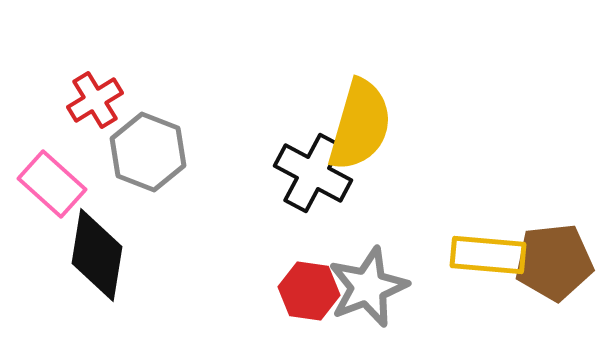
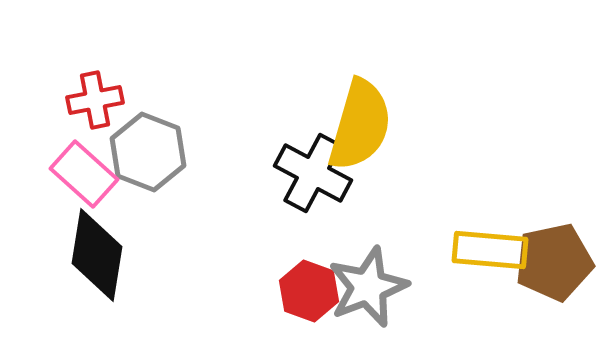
red cross: rotated 20 degrees clockwise
pink rectangle: moved 32 px right, 10 px up
yellow rectangle: moved 2 px right, 5 px up
brown pentagon: rotated 6 degrees counterclockwise
red hexagon: rotated 12 degrees clockwise
